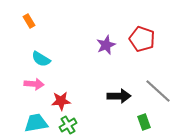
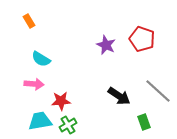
purple star: rotated 24 degrees counterclockwise
black arrow: rotated 35 degrees clockwise
cyan trapezoid: moved 4 px right, 2 px up
